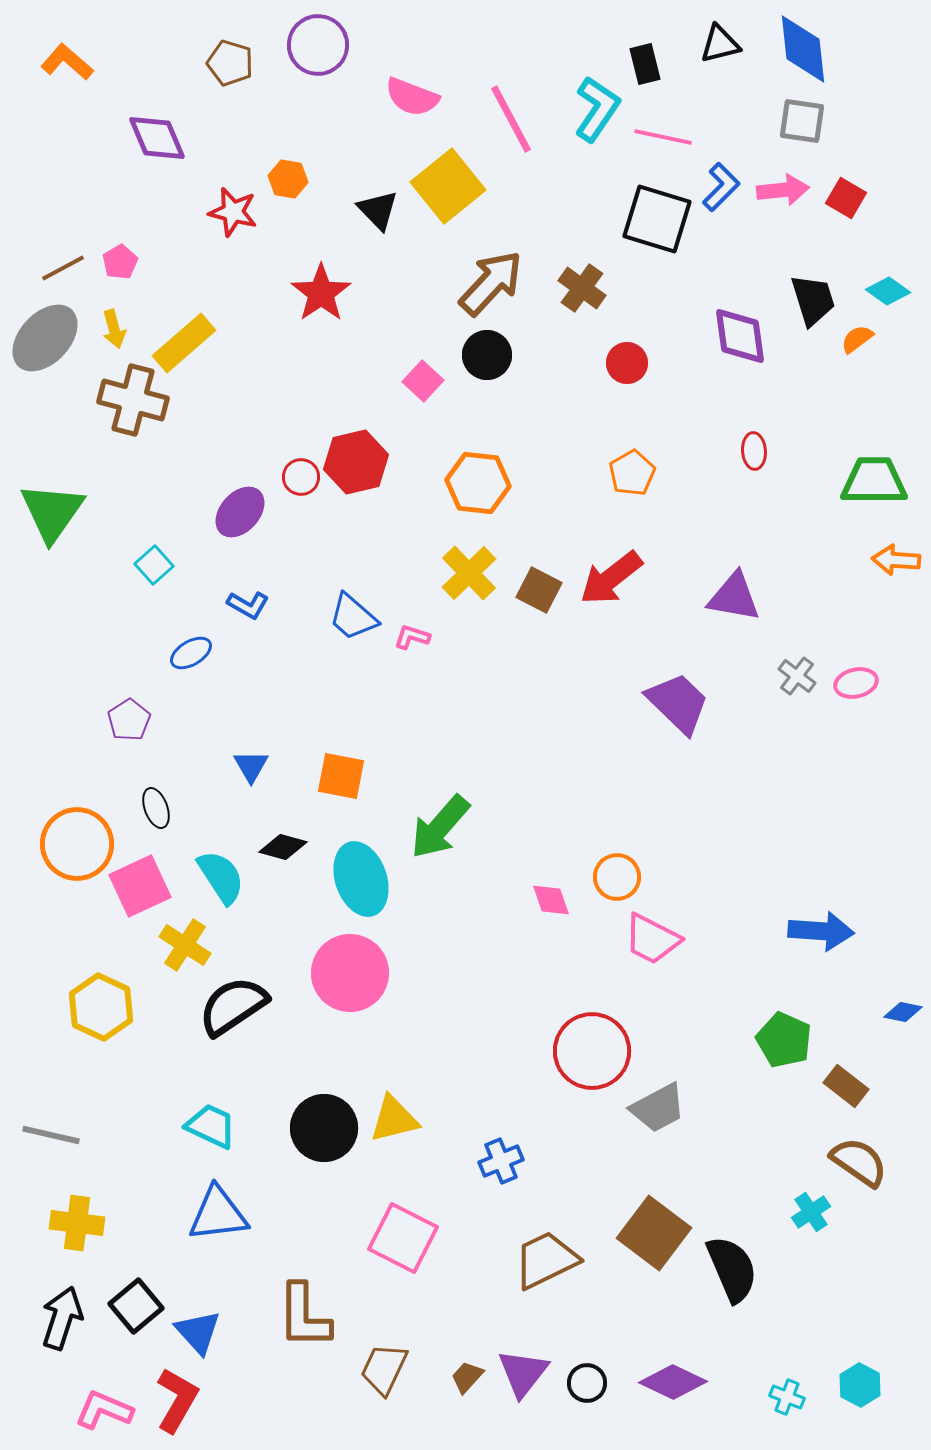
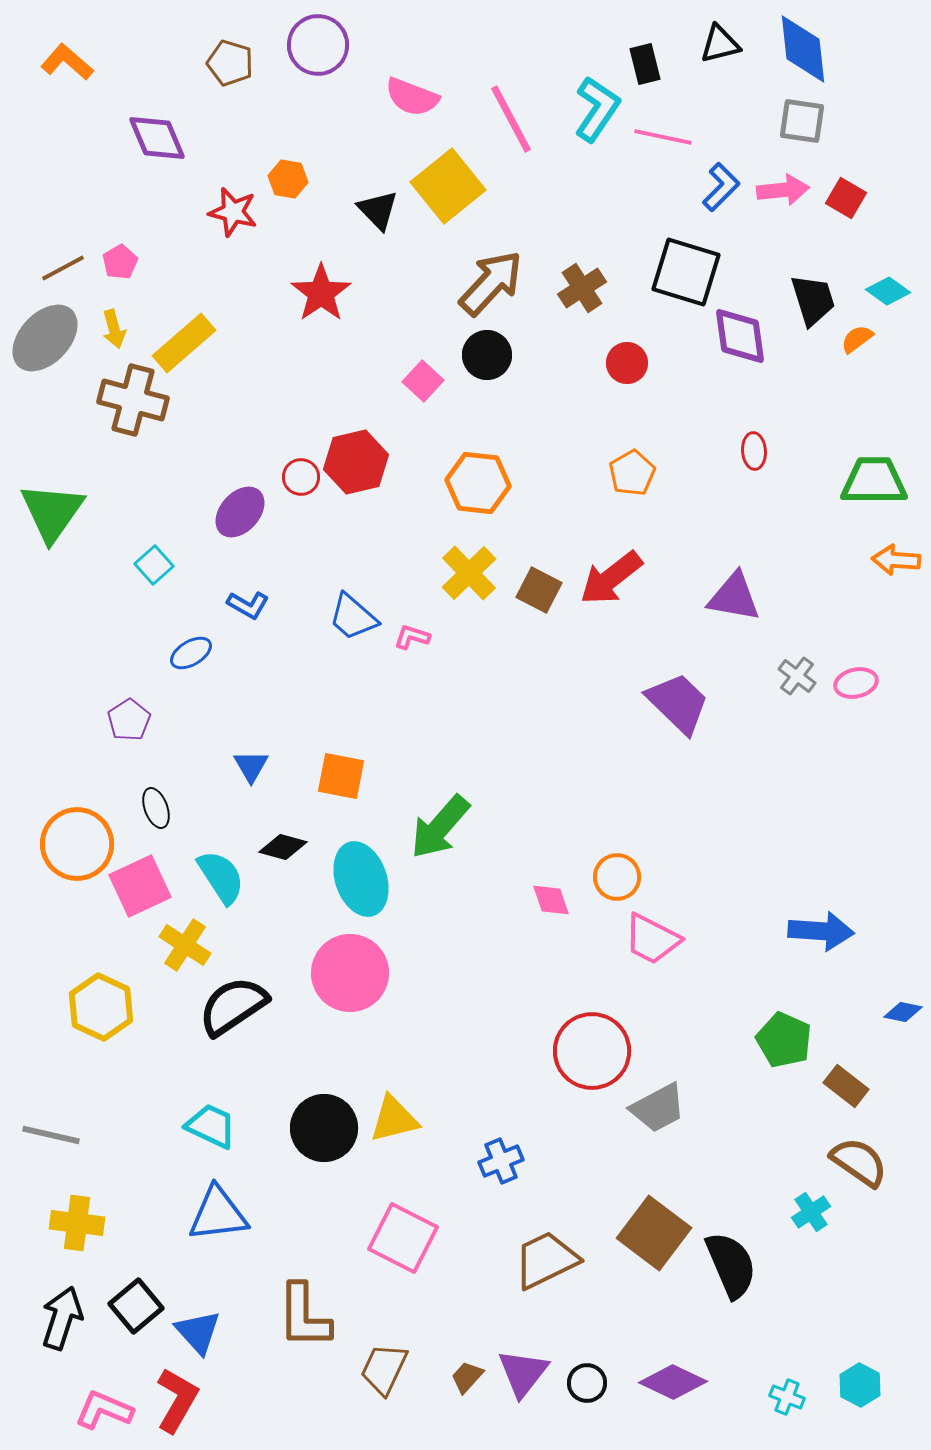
black square at (657, 219): moved 29 px right, 53 px down
brown cross at (582, 288): rotated 21 degrees clockwise
black semicircle at (732, 1269): moved 1 px left, 4 px up
